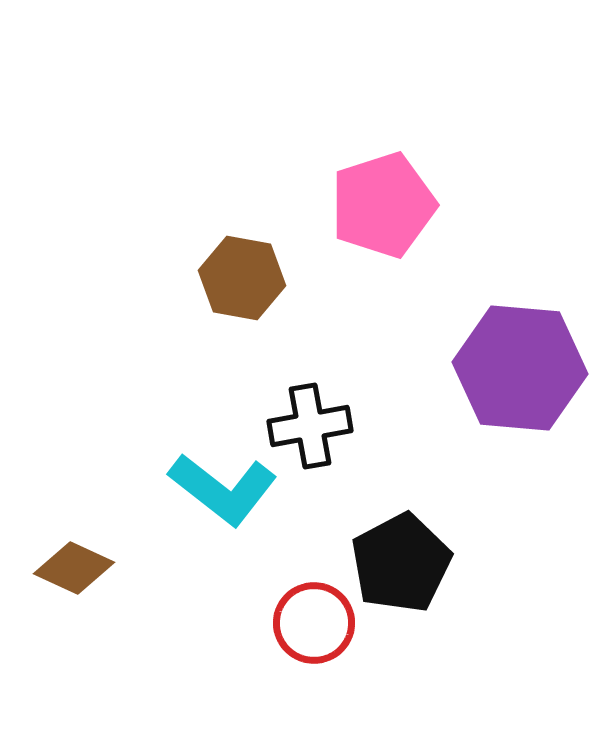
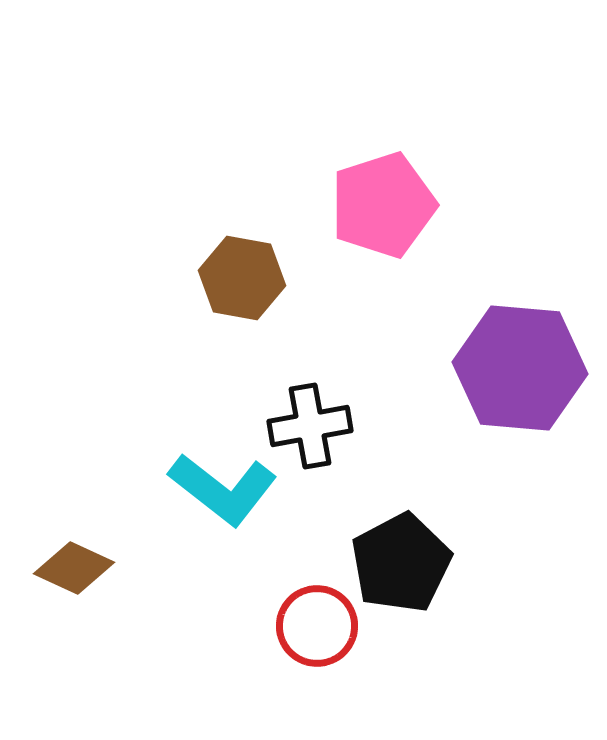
red circle: moved 3 px right, 3 px down
